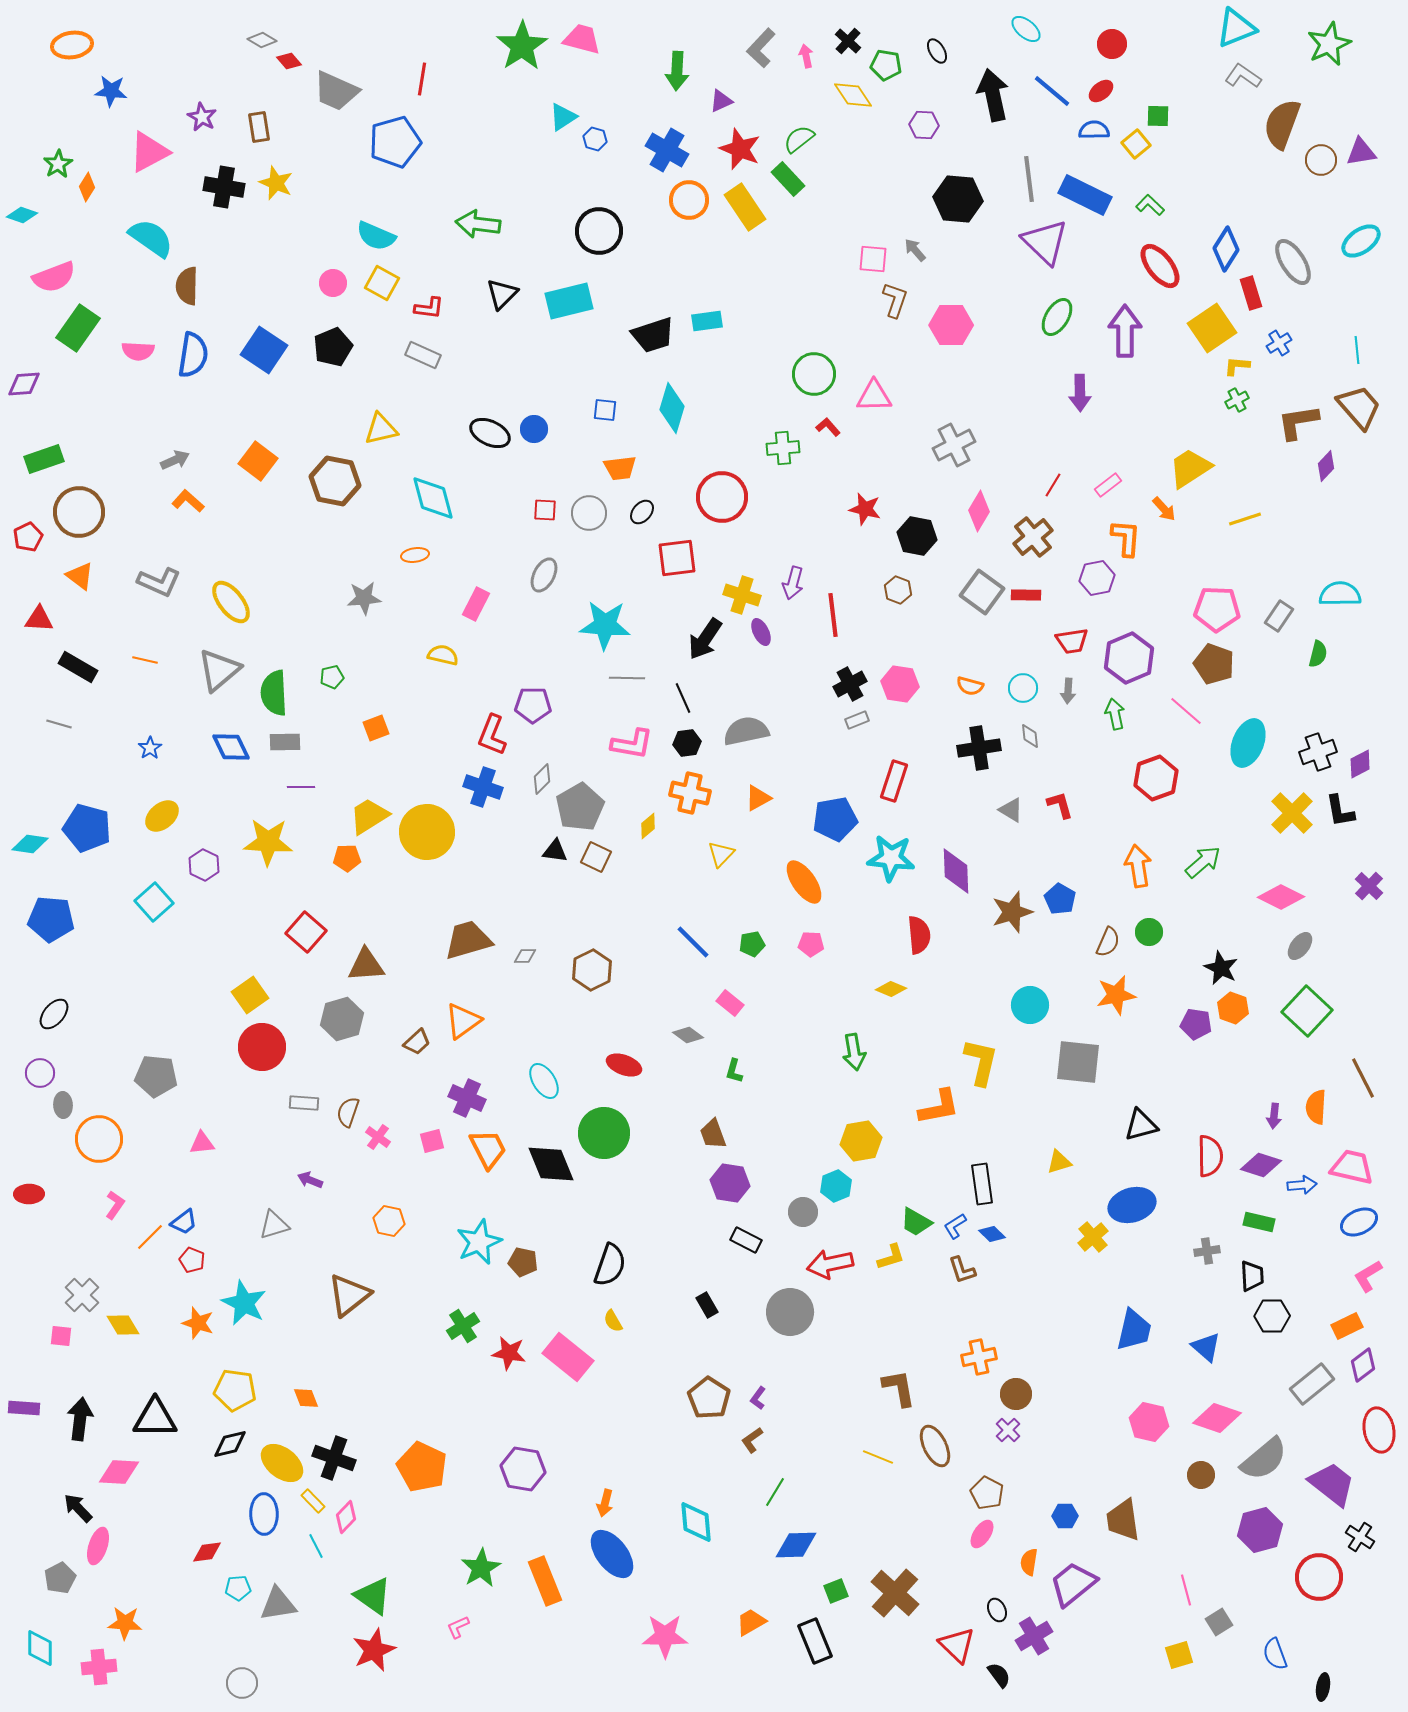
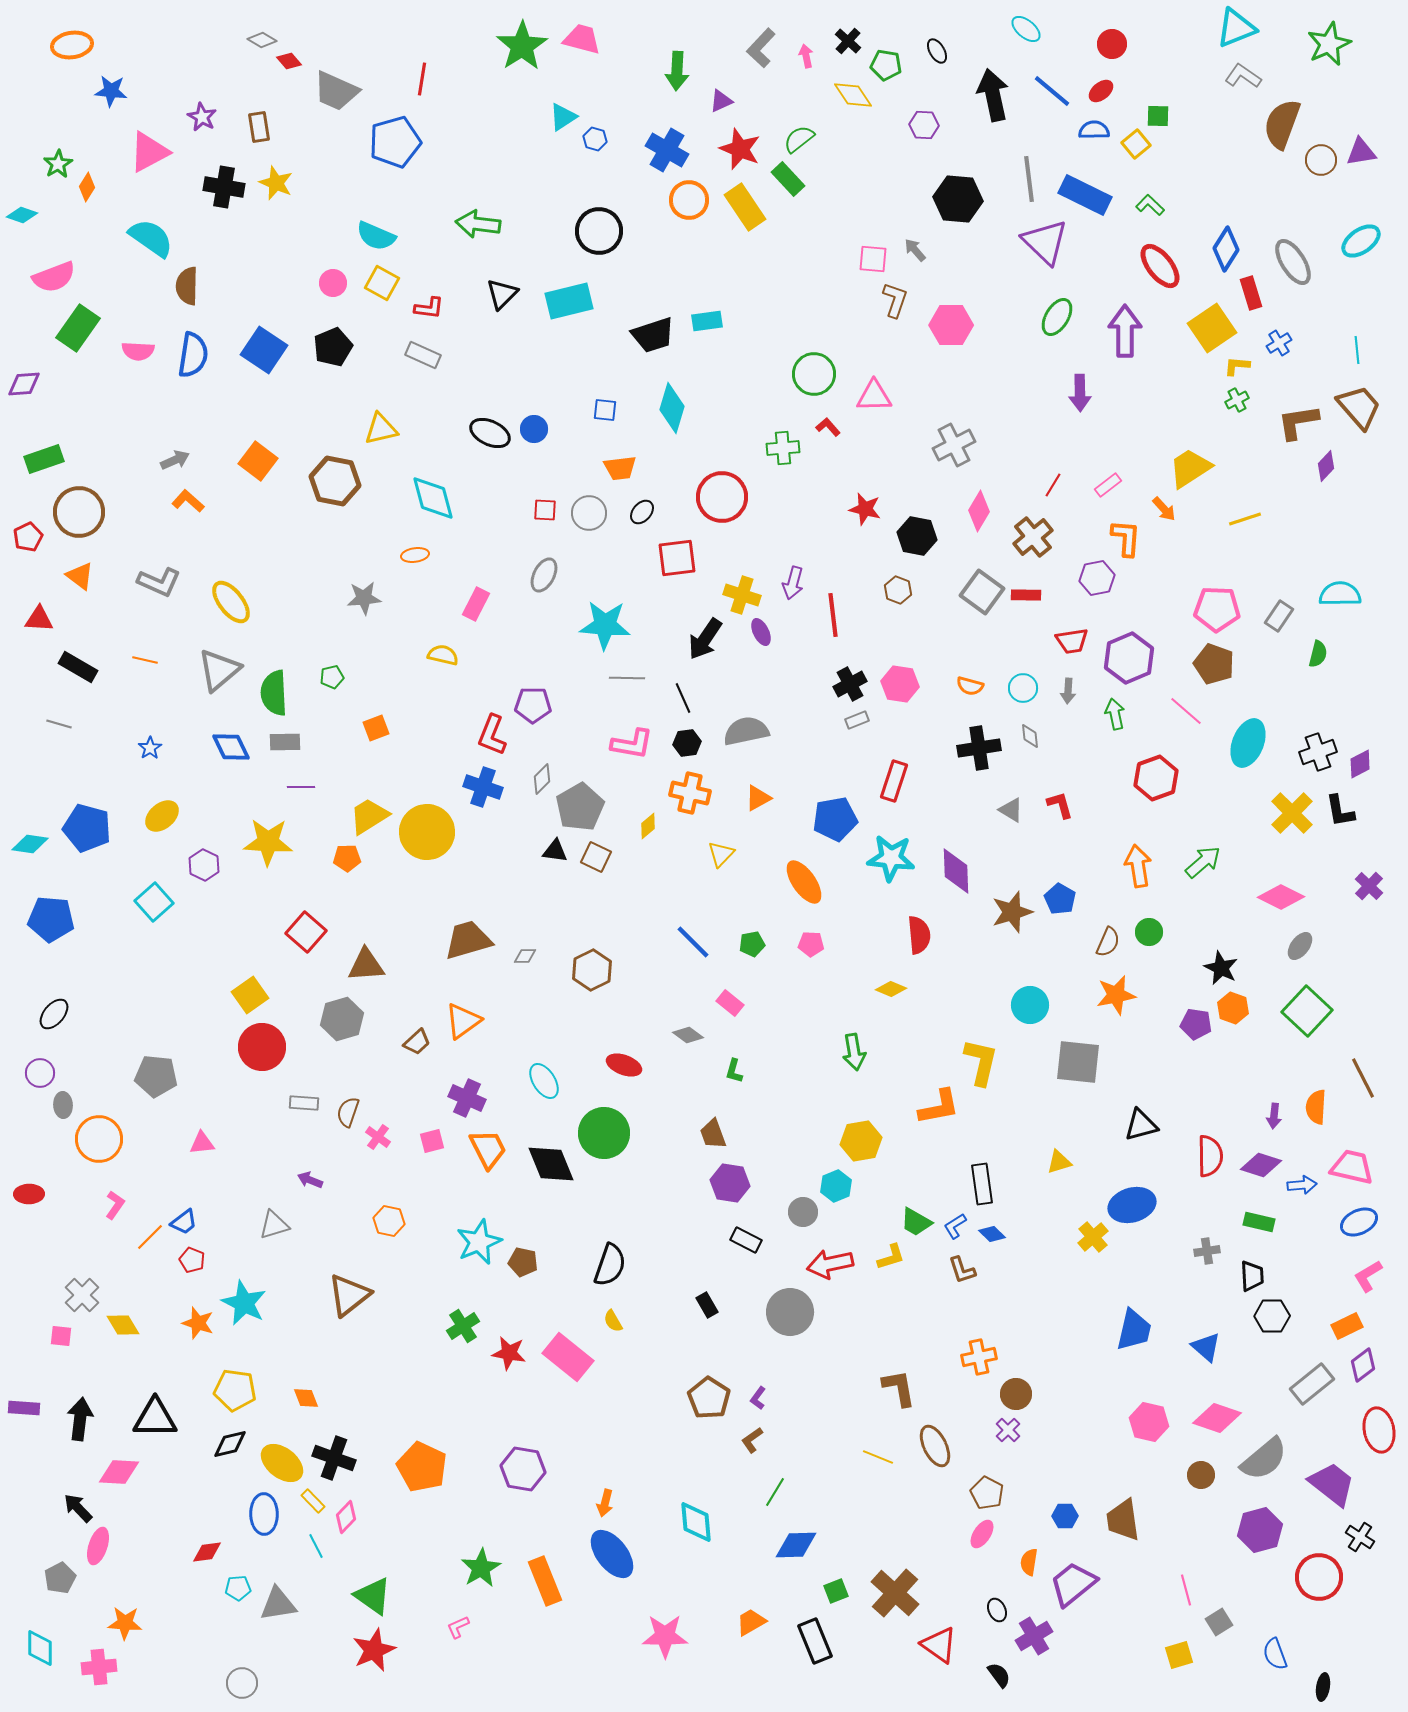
red triangle at (957, 1645): moved 18 px left; rotated 9 degrees counterclockwise
